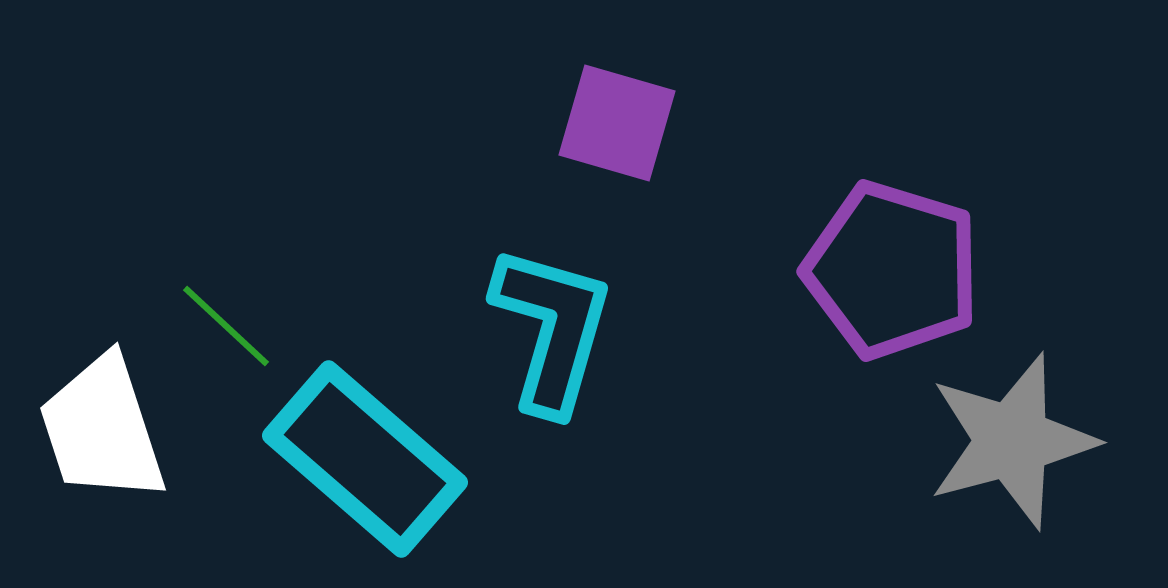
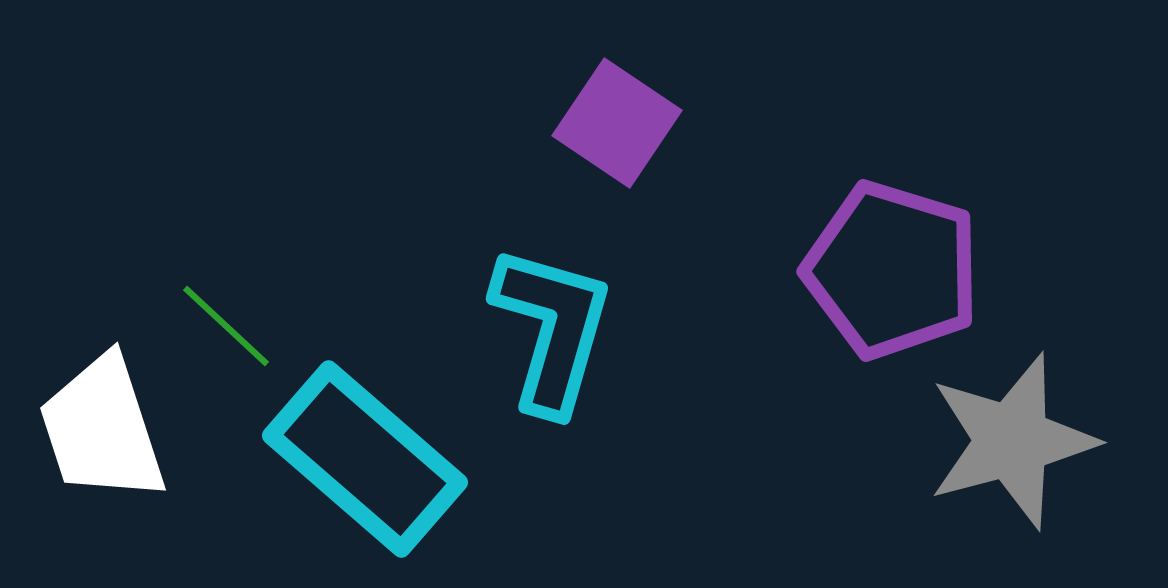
purple square: rotated 18 degrees clockwise
